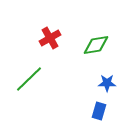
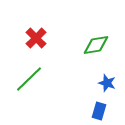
red cross: moved 14 px left; rotated 15 degrees counterclockwise
blue star: rotated 18 degrees clockwise
